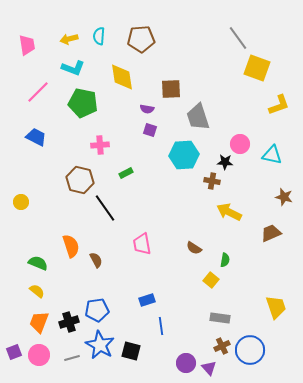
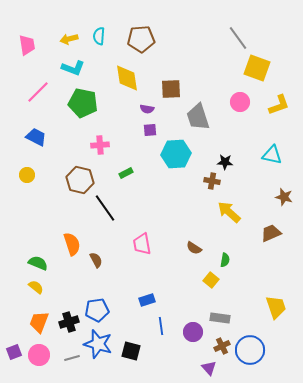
yellow diamond at (122, 77): moved 5 px right, 1 px down
purple square at (150, 130): rotated 24 degrees counterclockwise
pink circle at (240, 144): moved 42 px up
cyan hexagon at (184, 155): moved 8 px left, 1 px up
yellow circle at (21, 202): moved 6 px right, 27 px up
yellow arrow at (229, 212): rotated 15 degrees clockwise
orange semicircle at (71, 246): moved 1 px right, 2 px up
yellow semicircle at (37, 291): moved 1 px left, 4 px up
blue star at (100, 345): moved 2 px left, 1 px up; rotated 12 degrees counterclockwise
purple circle at (186, 363): moved 7 px right, 31 px up
